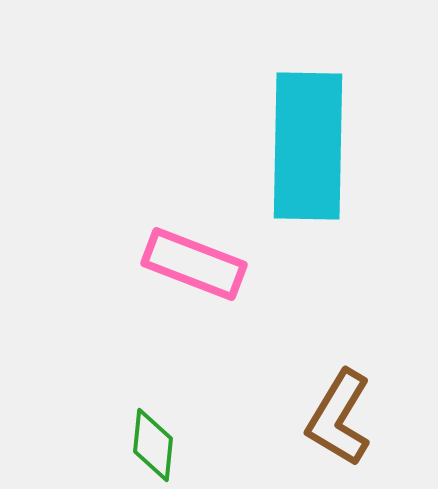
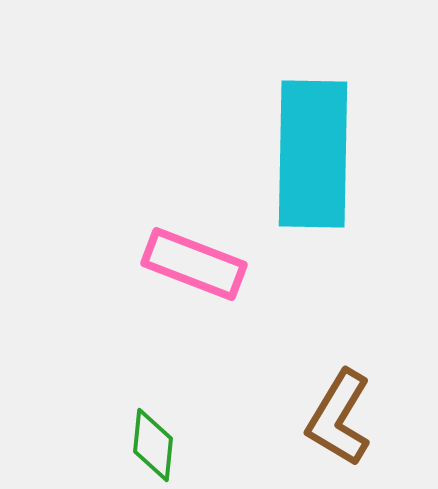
cyan rectangle: moved 5 px right, 8 px down
